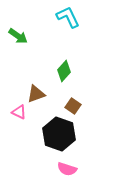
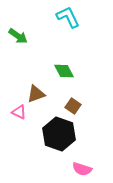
green diamond: rotated 70 degrees counterclockwise
pink semicircle: moved 15 px right
